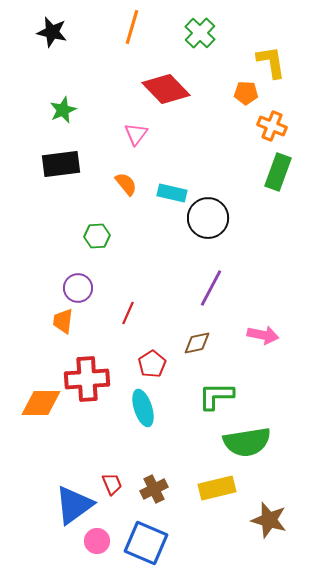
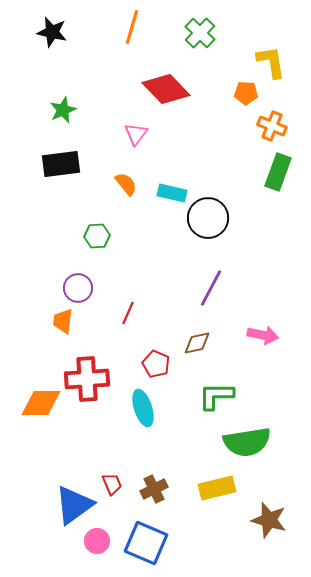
red pentagon: moved 4 px right; rotated 16 degrees counterclockwise
